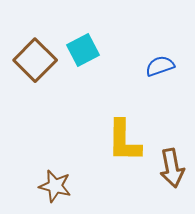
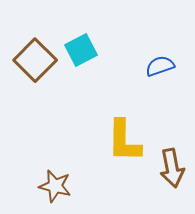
cyan square: moved 2 px left
